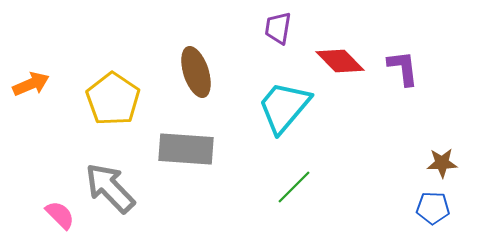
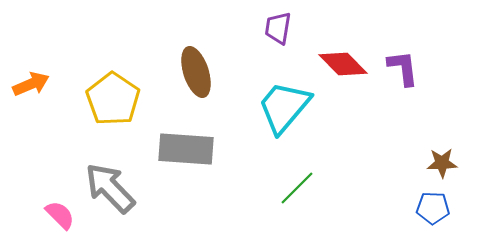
red diamond: moved 3 px right, 3 px down
green line: moved 3 px right, 1 px down
